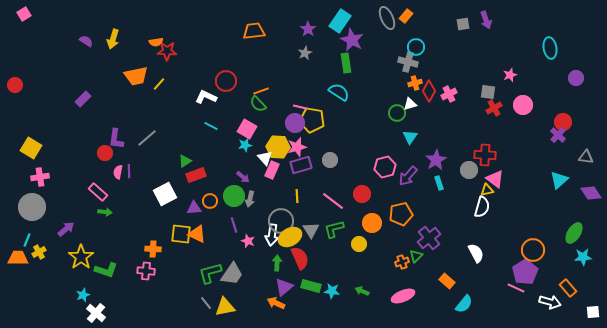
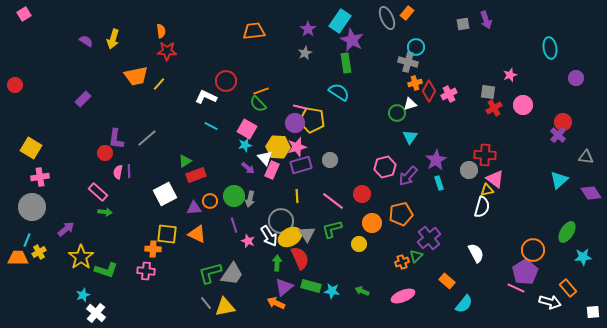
orange rectangle at (406, 16): moved 1 px right, 3 px up
orange semicircle at (156, 42): moved 5 px right, 11 px up; rotated 88 degrees counterclockwise
purple arrow at (243, 177): moved 5 px right, 9 px up
green L-shape at (334, 229): moved 2 px left
gray triangle at (311, 230): moved 4 px left, 4 px down
green ellipse at (574, 233): moved 7 px left, 1 px up
yellow square at (181, 234): moved 14 px left
white arrow at (272, 235): moved 3 px left, 1 px down; rotated 40 degrees counterclockwise
